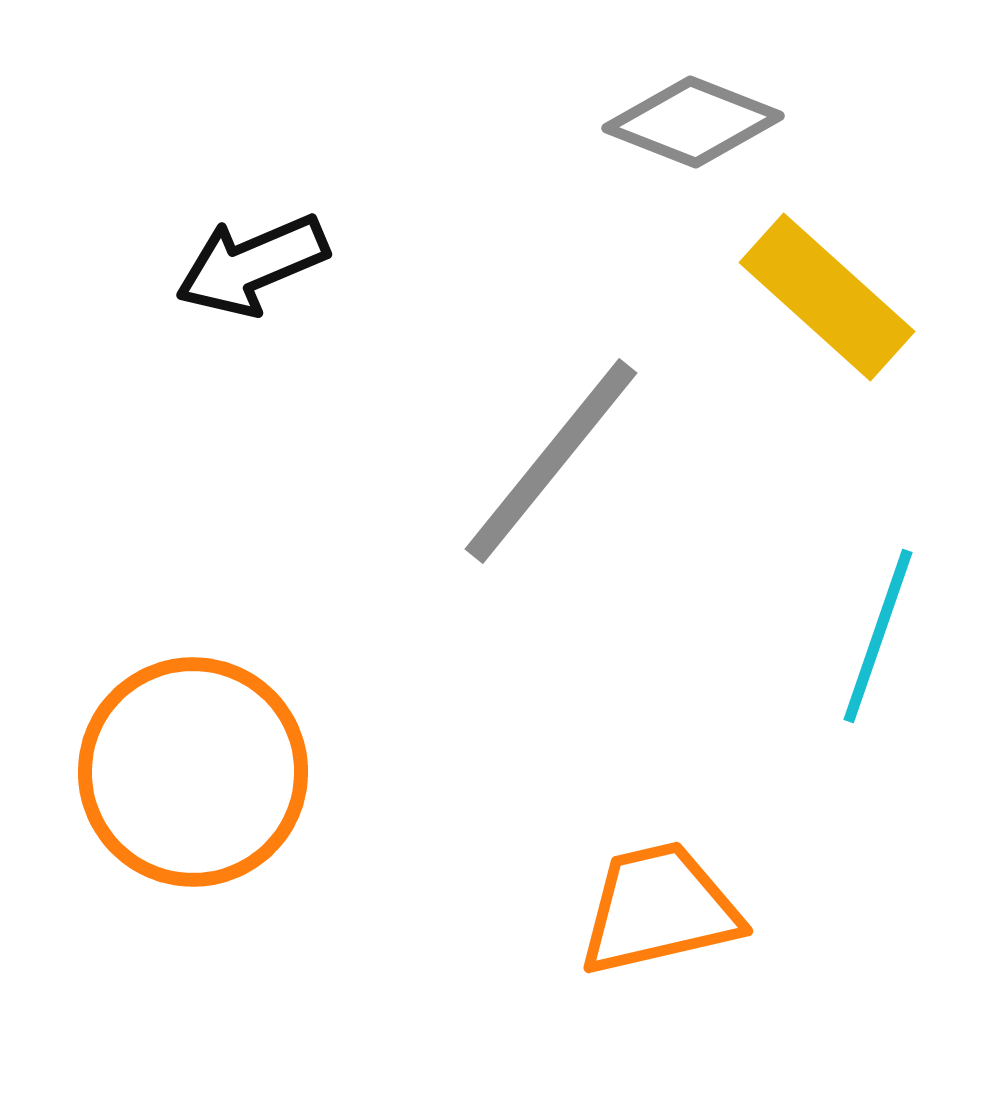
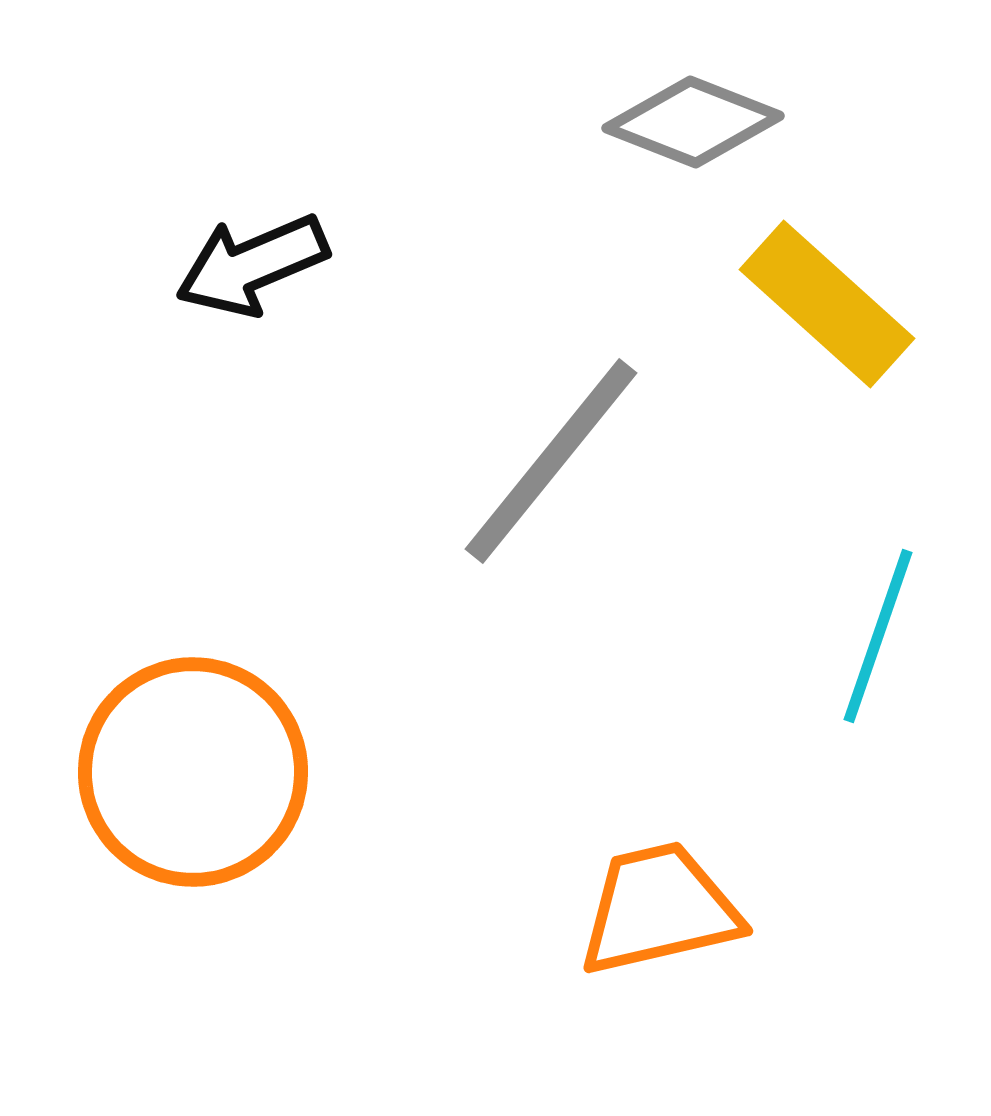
yellow rectangle: moved 7 px down
